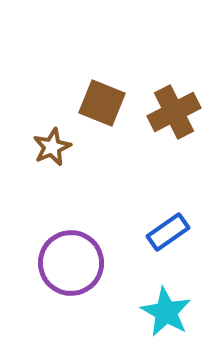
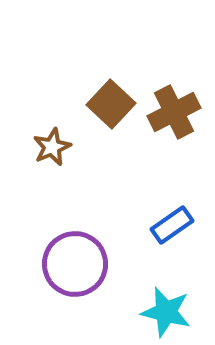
brown square: moved 9 px right, 1 px down; rotated 21 degrees clockwise
blue rectangle: moved 4 px right, 7 px up
purple circle: moved 4 px right, 1 px down
cyan star: rotated 15 degrees counterclockwise
